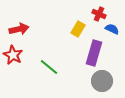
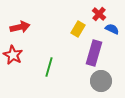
red cross: rotated 16 degrees clockwise
red arrow: moved 1 px right, 2 px up
green line: rotated 66 degrees clockwise
gray circle: moved 1 px left
